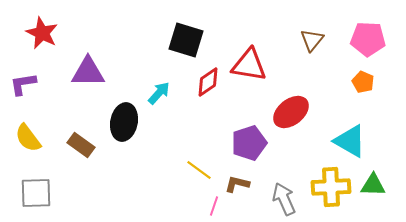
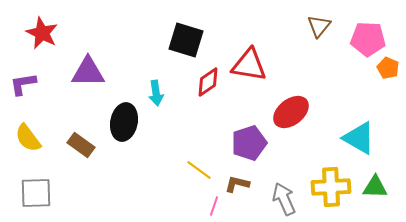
brown triangle: moved 7 px right, 14 px up
orange pentagon: moved 25 px right, 14 px up
cyan arrow: moved 3 px left; rotated 130 degrees clockwise
cyan triangle: moved 9 px right, 3 px up
green triangle: moved 2 px right, 2 px down
